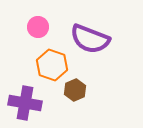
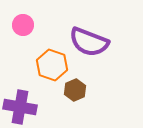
pink circle: moved 15 px left, 2 px up
purple semicircle: moved 1 px left, 3 px down
purple cross: moved 5 px left, 4 px down
